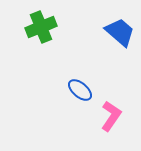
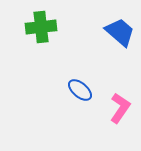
green cross: rotated 16 degrees clockwise
pink L-shape: moved 9 px right, 8 px up
